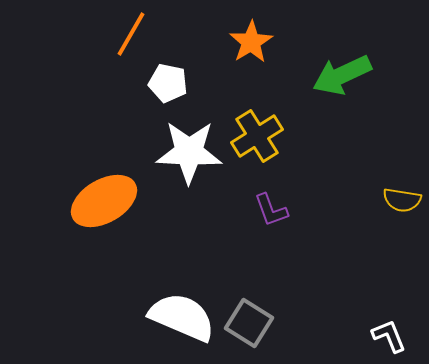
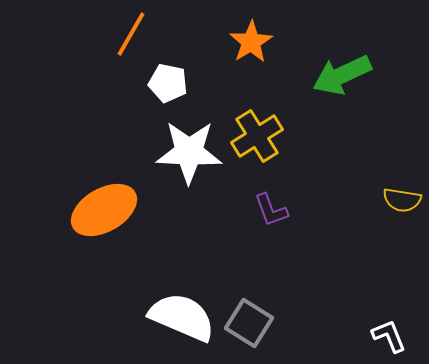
orange ellipse: moved 9 px down
